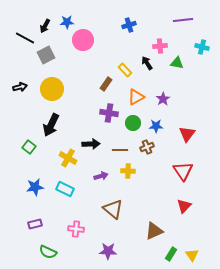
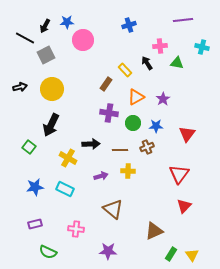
red triangle at (183, 171): moved 4 px left, 3 px down; rotated 10 degrees clockwise
